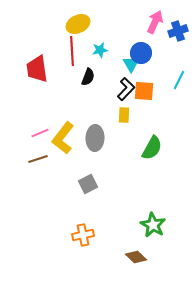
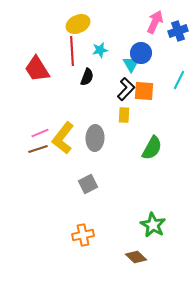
red trapezoid: rotated 24 degrees counterclockwise
black semicircle: moved 1 px left
brown line: moved 10 px up
